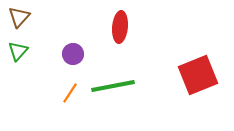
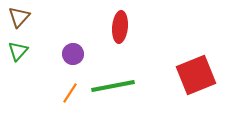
red square: moved 2 px left
